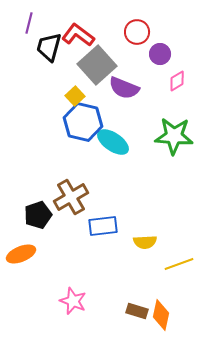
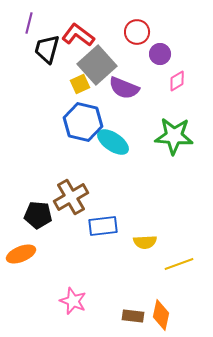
black trapezoid: moved 2 px left, 2 px down
yellow square: moved 5 px right, 12 px up; rotated 18 degrees clockwise
black pentagon: rotated 24 degrees clockwise
brown rectangle: moved 4 px left, 5 px down; rotated 10 degrees counterclockwise
